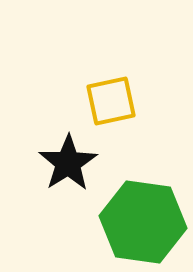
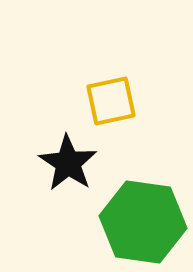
black star: rotated 6 degrees counterclockwise
